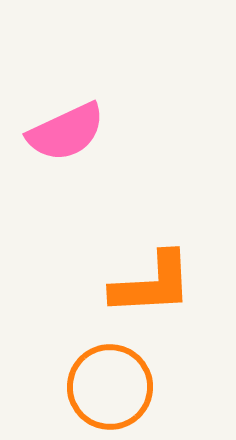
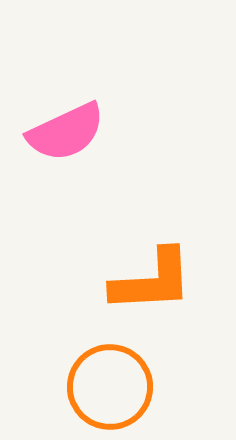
orange L-shape: moved 3 px up
